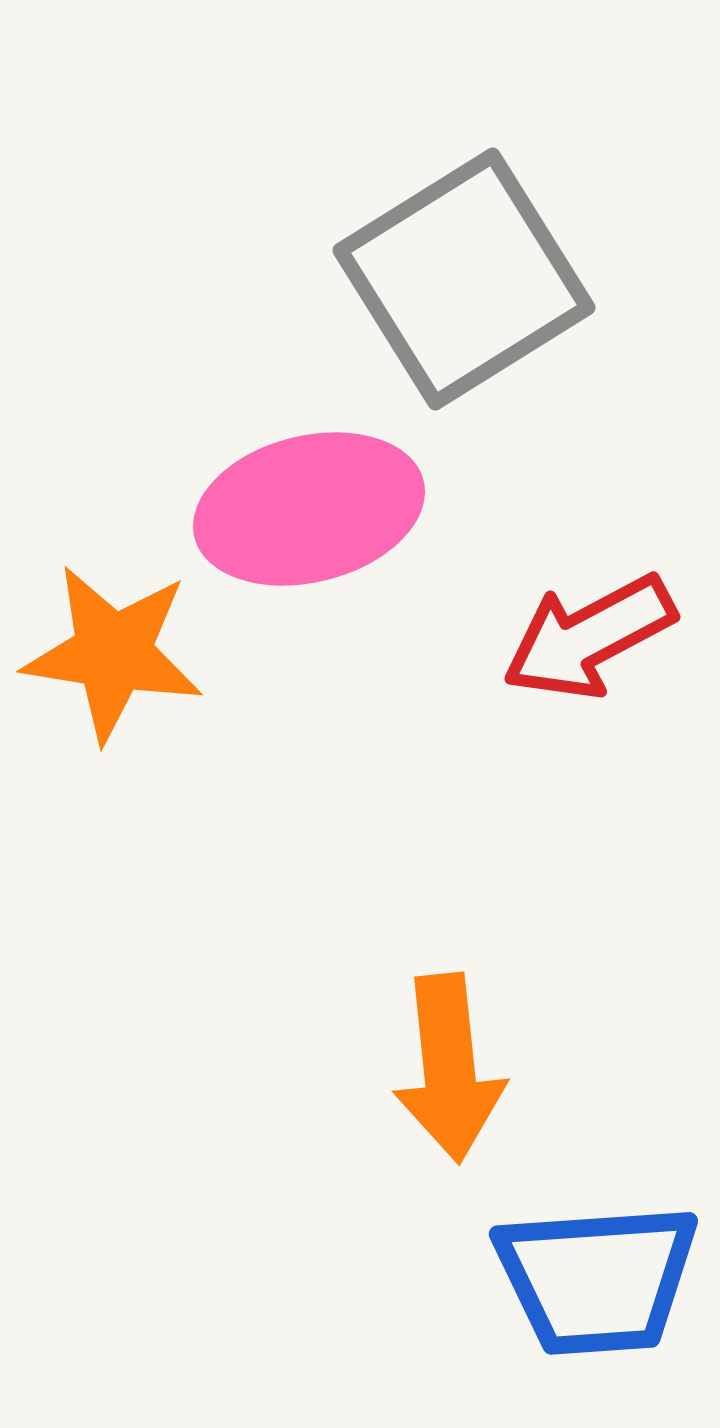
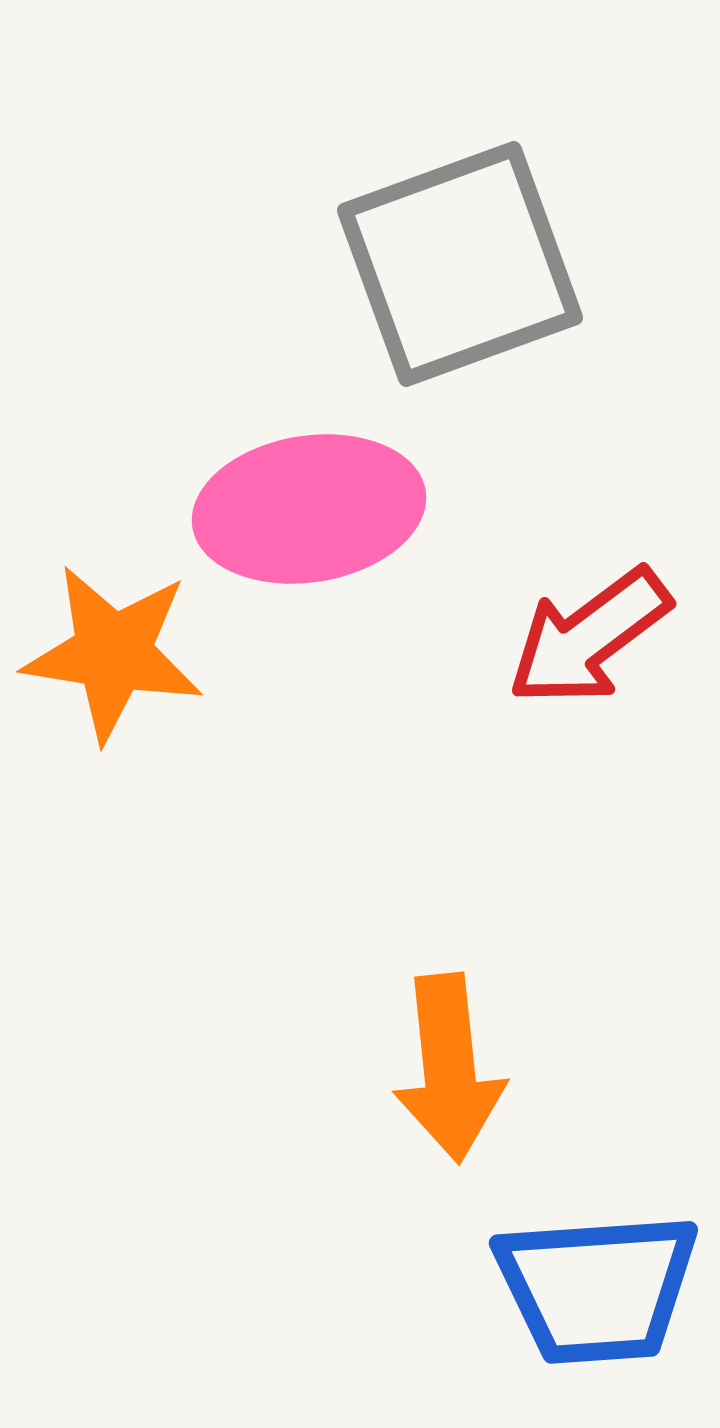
gray square: moved 4 px left, 15 px up; rotated 12 degrees clockwise
pink ellipse: rotated 5 degrees clockwise
red arrow: rotated 9 degrees counterclockwise
blue trapezoid: moved 9 px down
